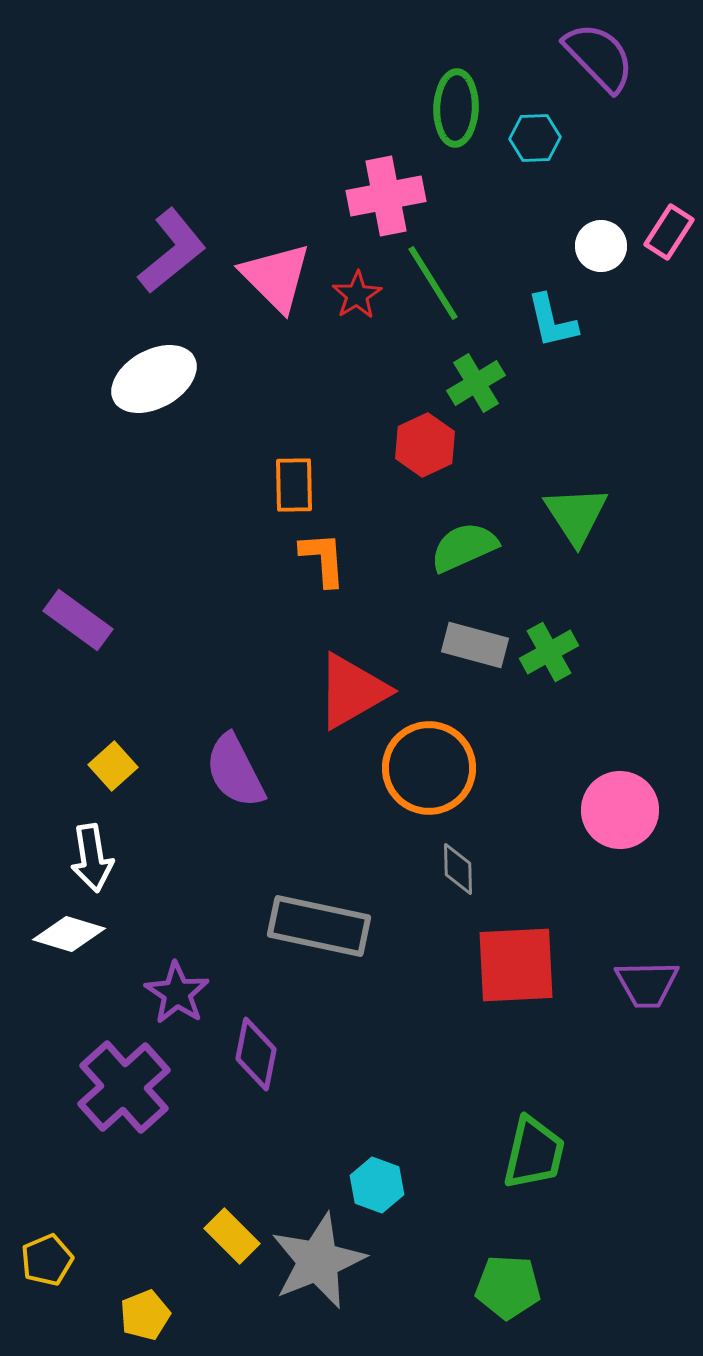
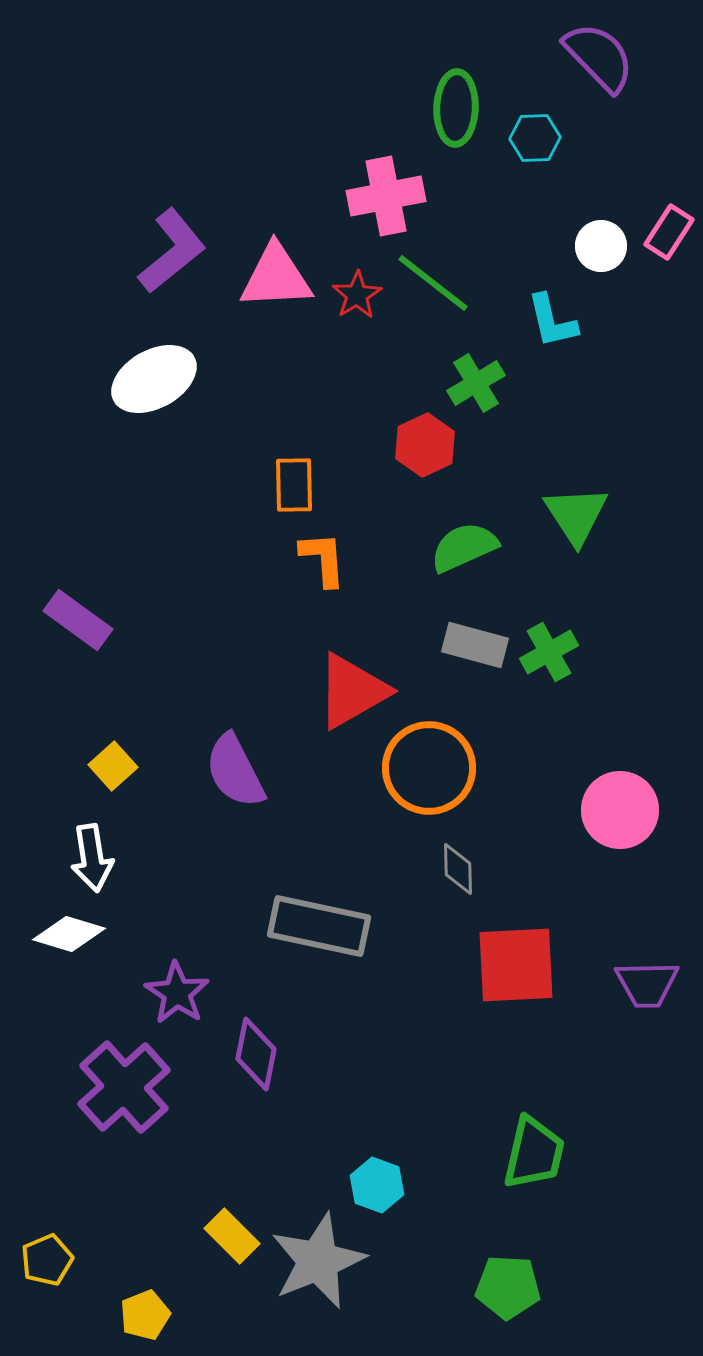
pink triangle at (276, 277): rotated 48 degrees counterclockwise
green line at (433, 283): rotated 20 degrees counterclockwise
